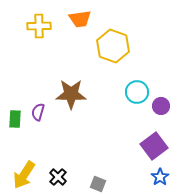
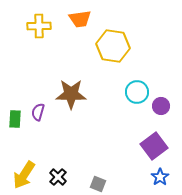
yellow hexagon: rotated 12 degrees counterclockwise
